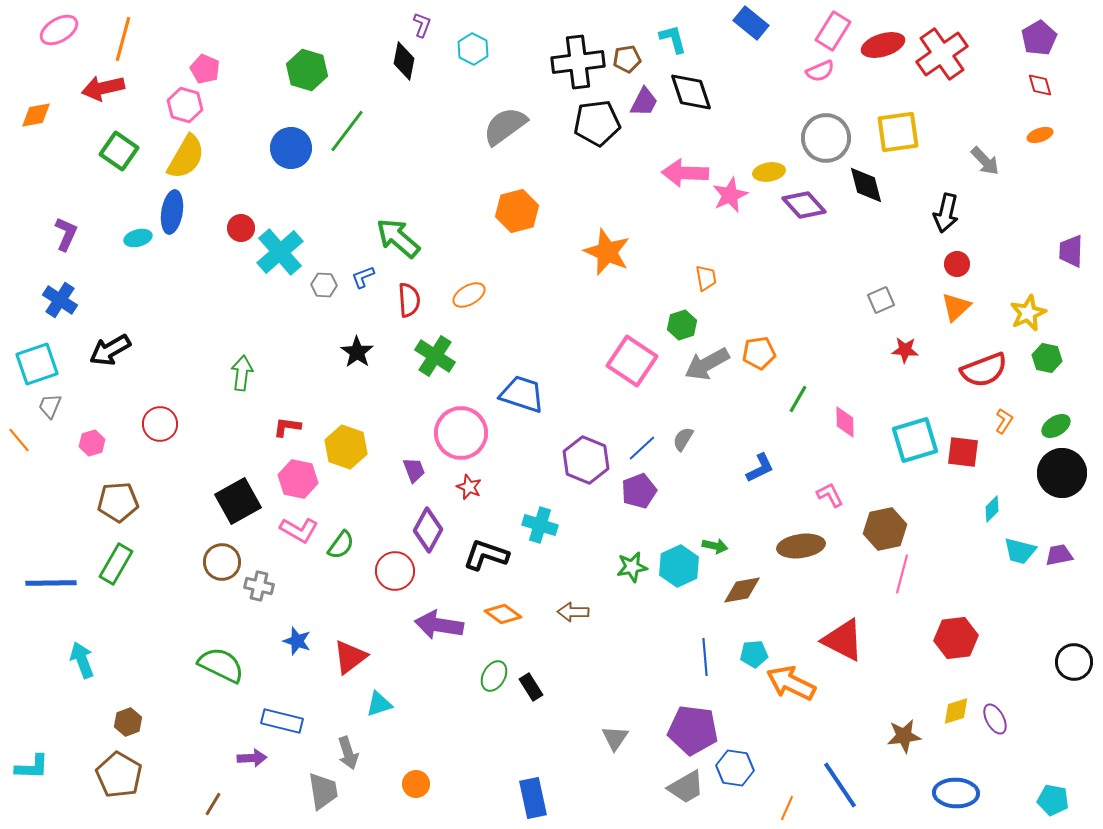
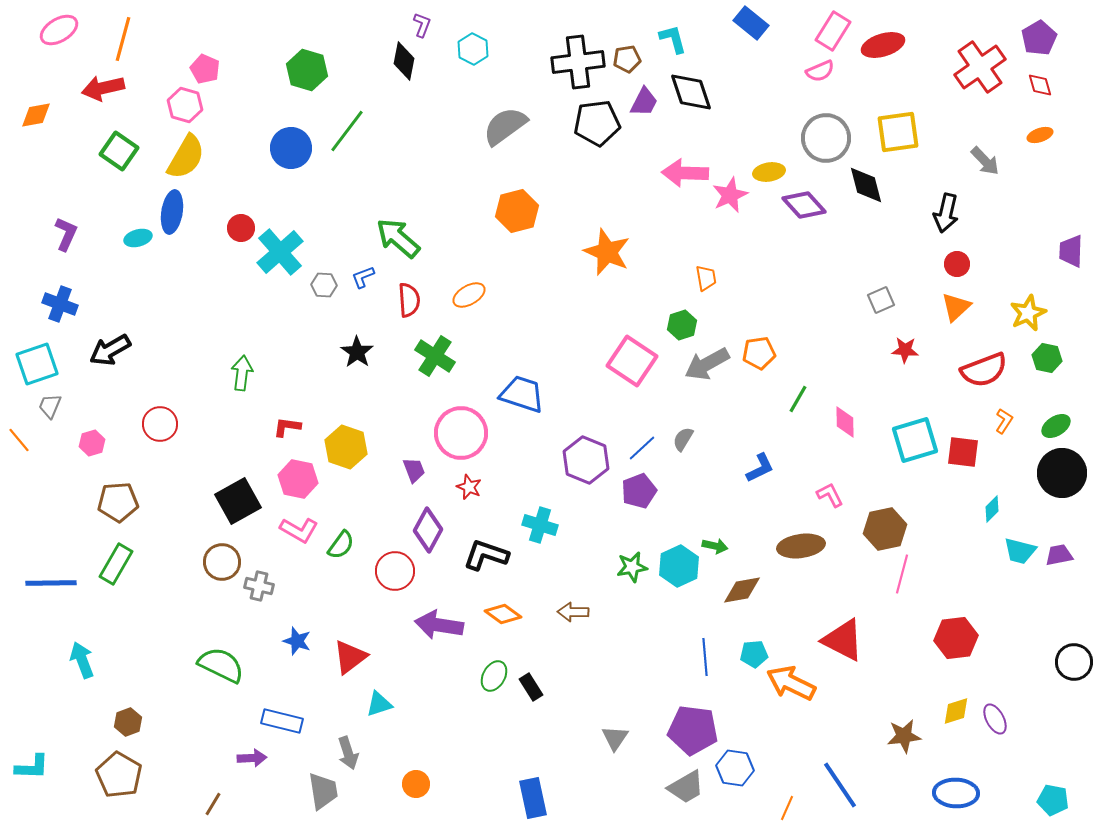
red cross at (942, 54): moved 38 px right, 13 px down
blue cross at (60, 300): moved 4 px down; rotated 12 degrees counterclockwise
